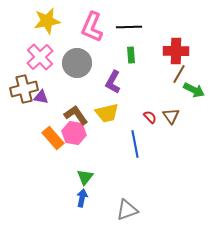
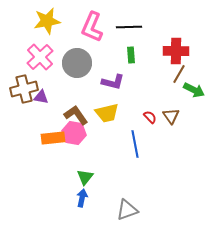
purple L-shape: rotated 105 degrees counterclockwise
orange rectangle: rotated 55 degrees counterclockwise
